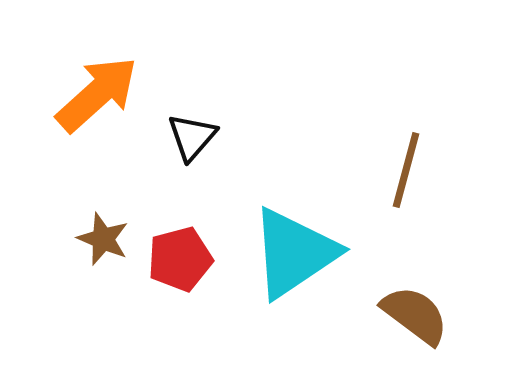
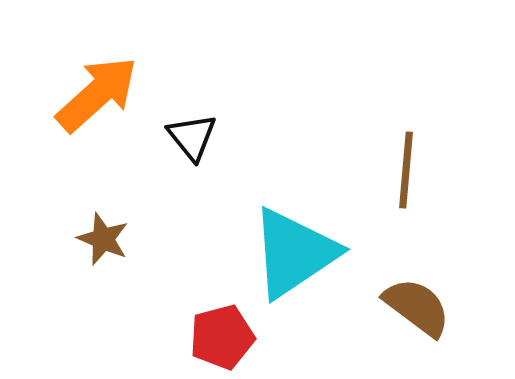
black triangle: rotated 20 degrees counterclockwise
brown line: rotated 10 degrees counterclockwise
red pentagon: moved 42 px right, 78 px down
brown semicircle: moved 2 px right, 8 px up
